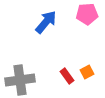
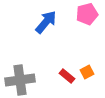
pink pentagon: rotated 10 degrees counterclockwise
red rectangle: rotated 14 degrees counterclockwise
